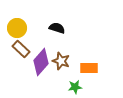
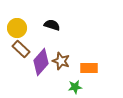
black semicircle: moved 5 px left, 3 px up
